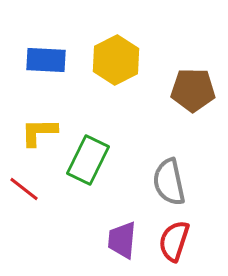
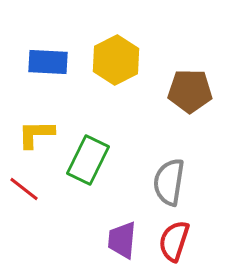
blue rectangle: moved 2 px right, 2 px down
brown pentagon: moved 3 px left, 1 px down
yellow L-shape: moved 3 px left, 2 px down
gray semicircle: rotated 21 degrees clockwise
